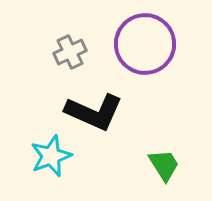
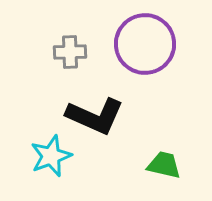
gray cross: rotated 24 degrees clockwise
black L-shape: moved 1 px right, 4 px down
green trapezoid: rotated 45 degrees counterclockwise
